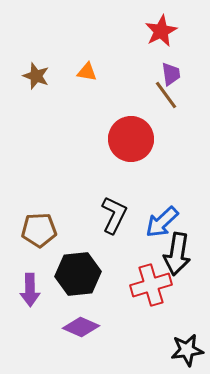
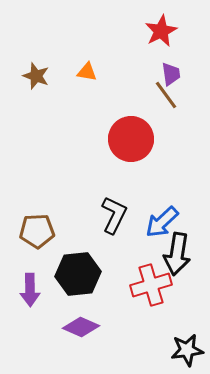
brown pentagon: moved 2 px left, 1 px down
